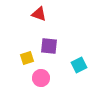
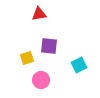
red triangle: rotated 28 degrees counterclockwise
pink circle: moved 2 px down
